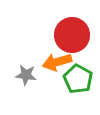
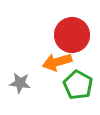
gray star: moved 6 px left, 8 px down
green pentagon: moved 6 px down
